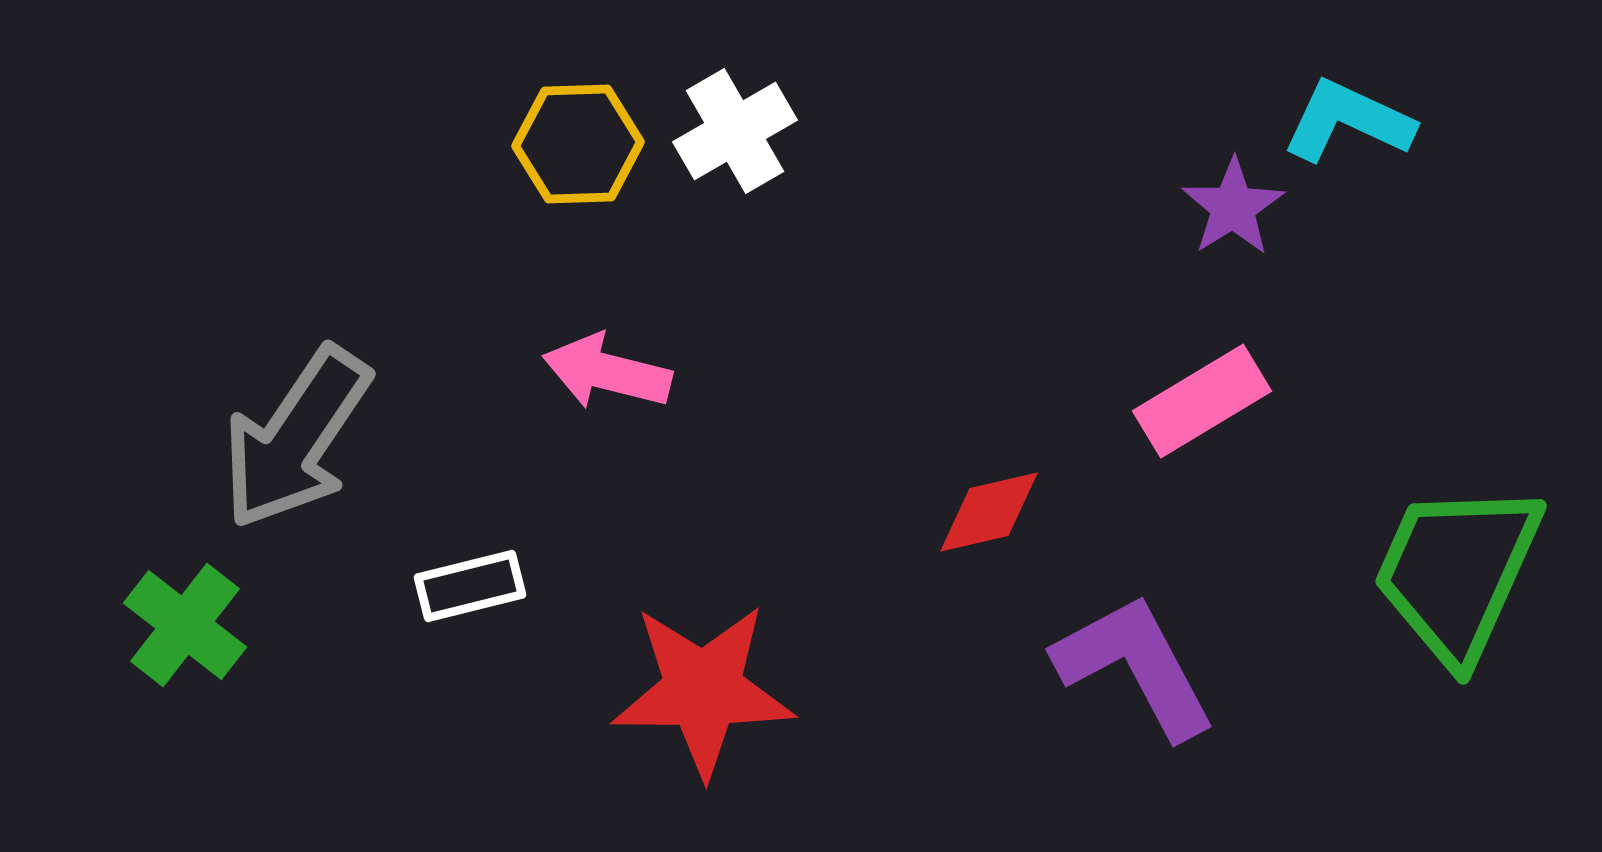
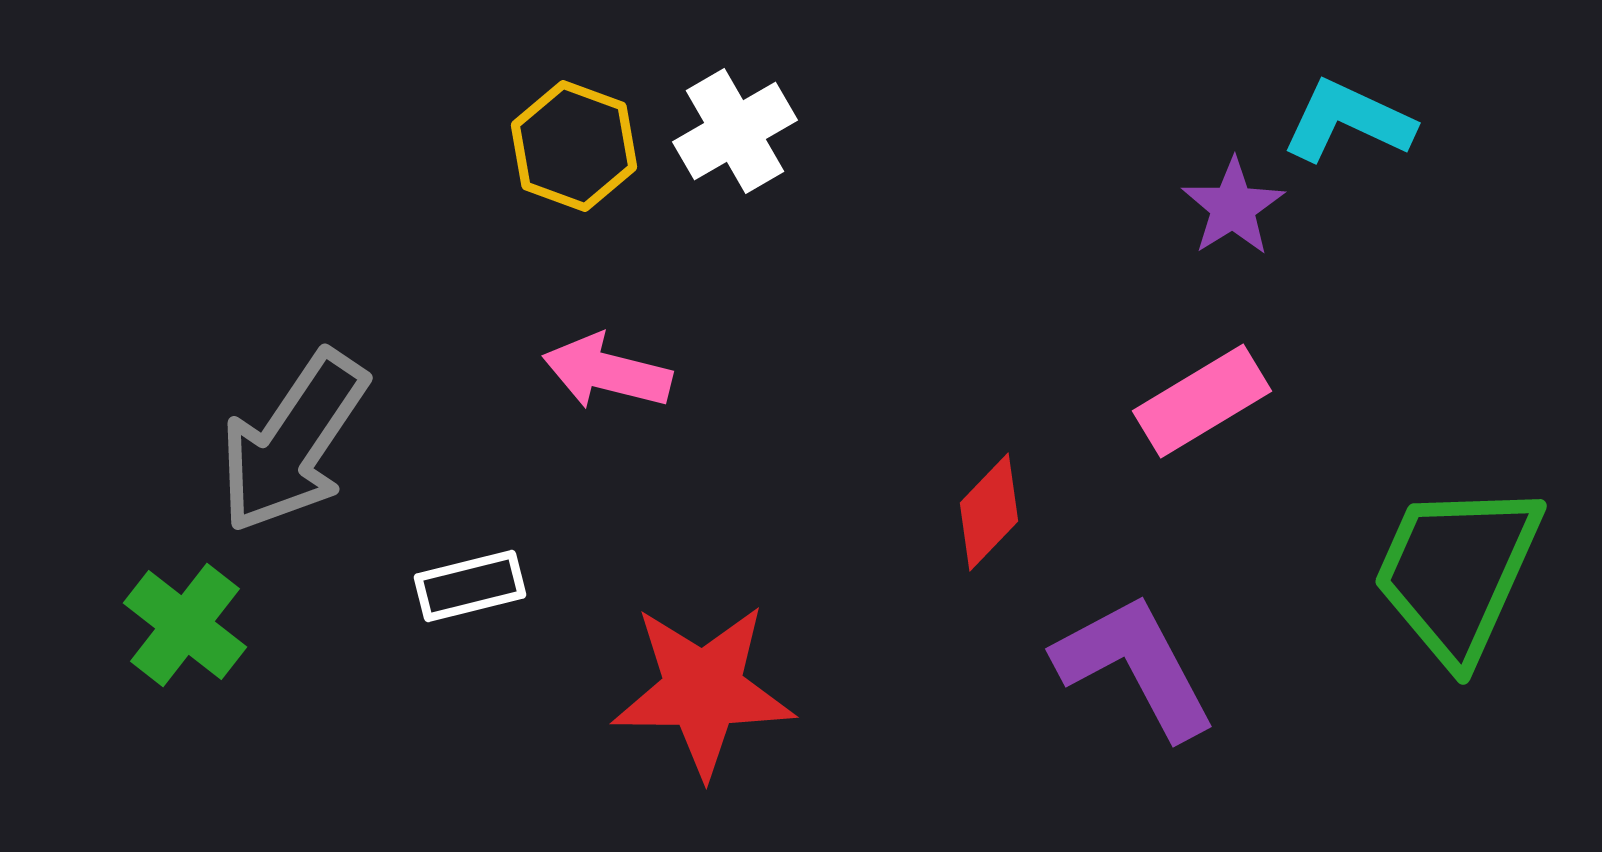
yellow hexagon: moved 4 px left, 2 px down; rotated 22 degrees clockwise
gray arrow: moved 3 px left, 4 px down
red diamond: rotated 33 degrees counterclockwise
